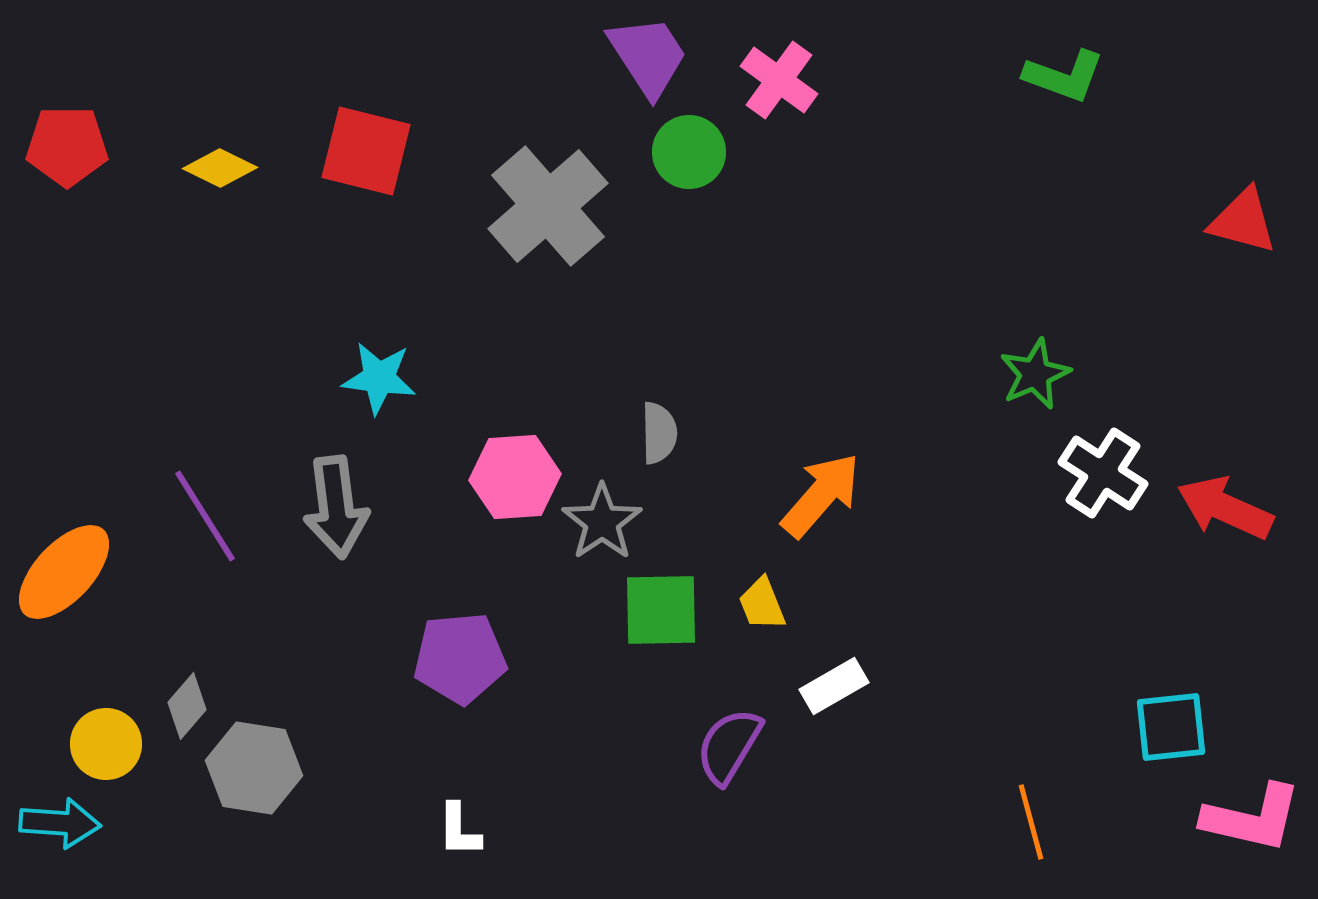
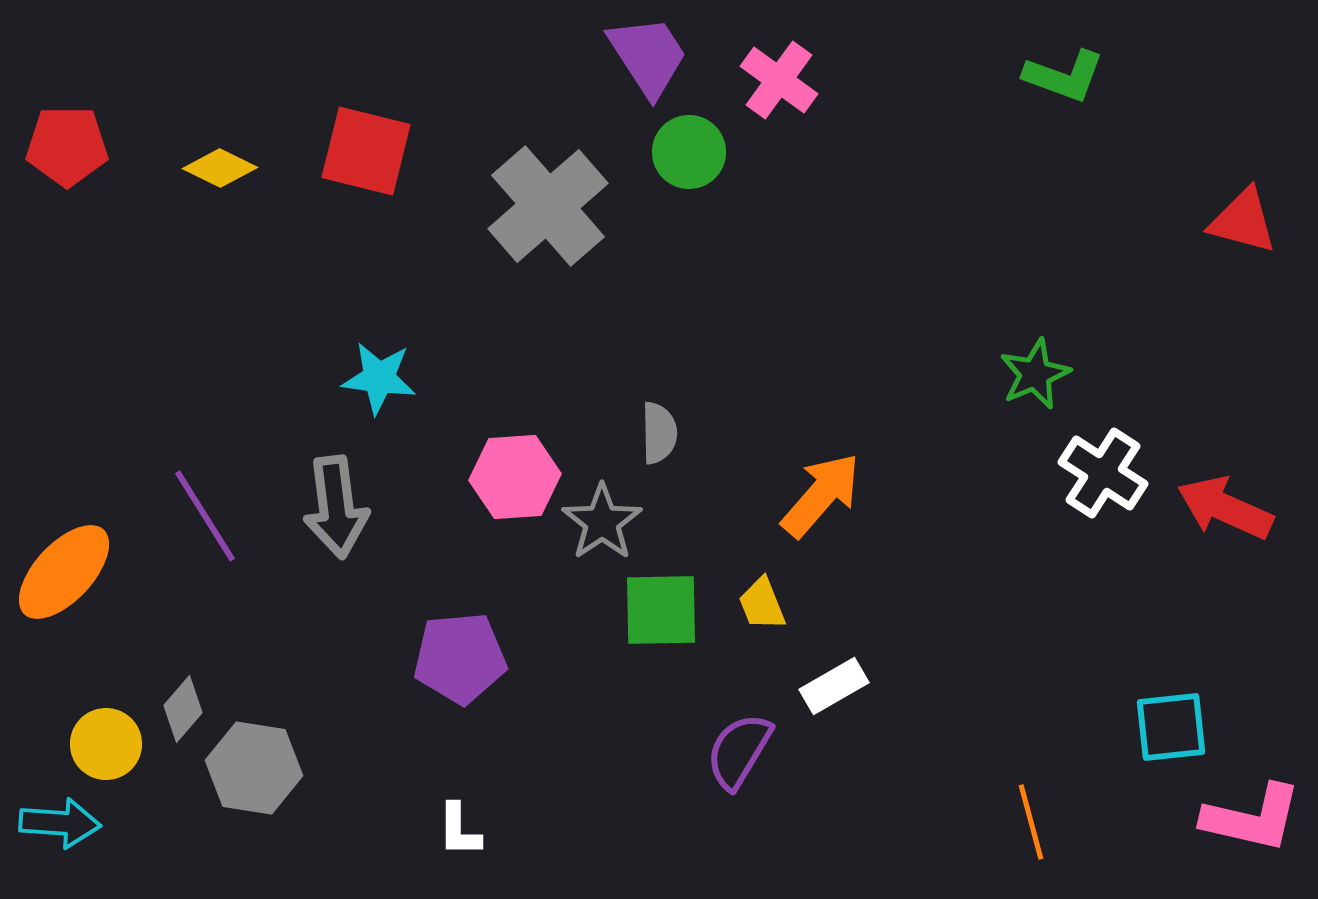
gray diamond: moved 4 px left, 3 px down
purple semicircle: moved 10 px right, 5 px down
